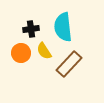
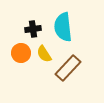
black cross: moved 2 px right
yellow semicircle: moved 3 px down
brown rectangle: moved 1 px left, 4 px down
